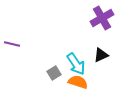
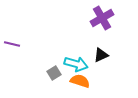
cyan arrow: rotated 40 degrees counterclockwise
orange semicircle: moved 2 px right, 1 px up
